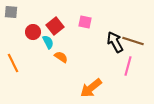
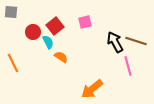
pink square: rotated 24 degrees counterclockwise
brown line: moved 3 px right
pink line: rotated 30 degrees counterclockwise
orange arrow: moved 1 px right, 1 px down
